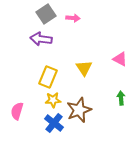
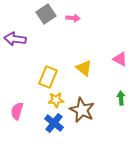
purple arrow: moved 26 px left
yellow triangle: rotated 18 degrees counterclockwise
yellow star: moved 3 px right
brown star: moved 3 px right; rotated 25 degrees counterclockwise
